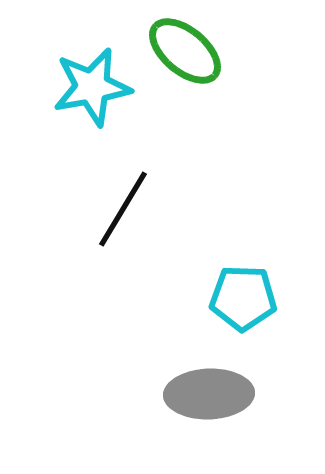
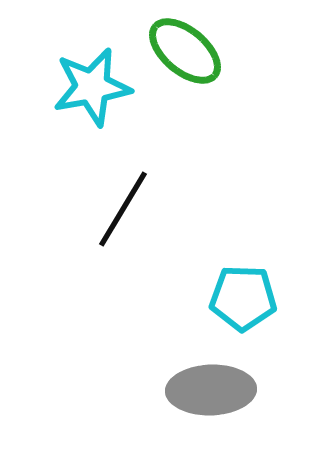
gray ellipse: moved 2 px right, 4 px up
